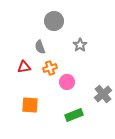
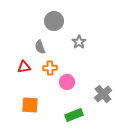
gray star: moved 1 px left, 3 px up
orange cross: rotated 16 degrees clockwise
